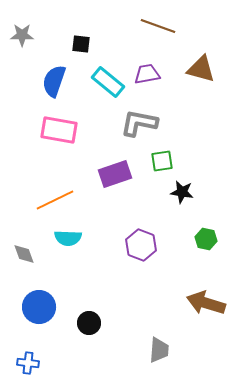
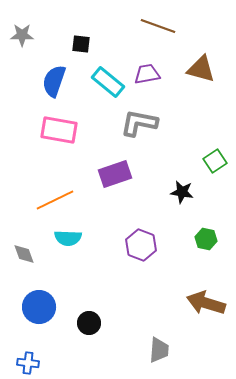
green square: moved 53 px right; rotated 25 degrees counterclockwise
